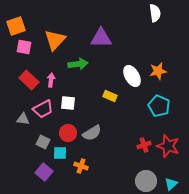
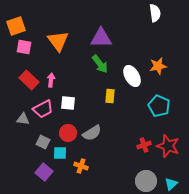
orange triangle: moved 3 px right, 1 px down; rotated 20 degrees counterclockwise
green arrow: moved 22 px right; rotated 60 degrees clockwise
orange star: moved 5 px up
yellow rectangle: rotated 72 degrees clockwise
